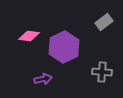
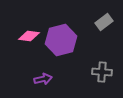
purple hexagon: moved 3 px left, 7 px up; rotated 12 degrees clockwise
